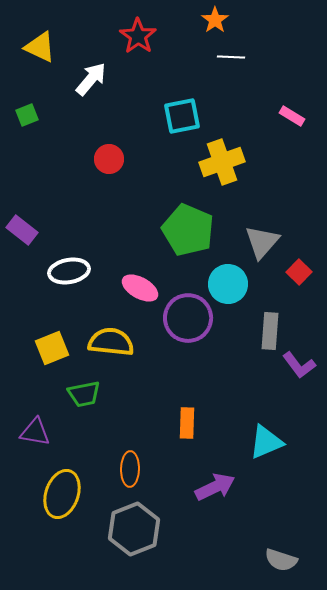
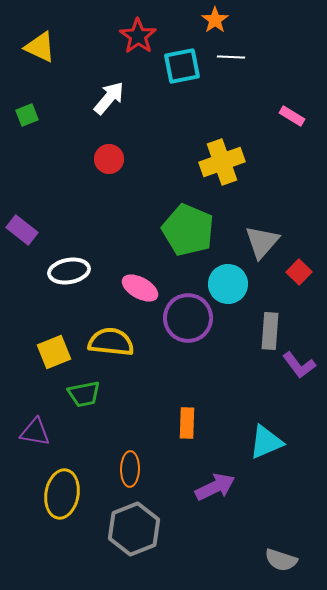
white arrow: moved 18 px right, 19 px down
cyan square: moved 50 px up
yellow square: moved 2 px right, 4 px down
yellow ellipse: rotated 9 degrees counterclockwise
